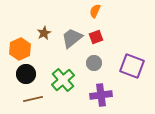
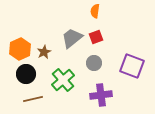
orange semicircle: rotated 16 degrees counterclockwise
brown star: moved 19 px down
